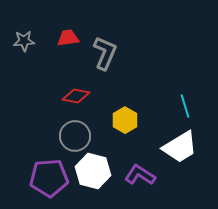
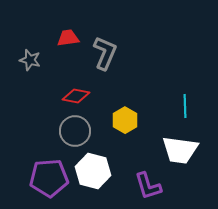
gray star: moved 6 px right, 19 px down; rotated 20 degrees clockwise
cyan line: rotated 15 degrees clockwise
gray circle: moved 5 px up
white trapezoid: moved 3 px down; rotated 39 degrees clockwise
purple L-shape: moved 8 px right, 11 px down; rotated 140 degrees counterclockwise
